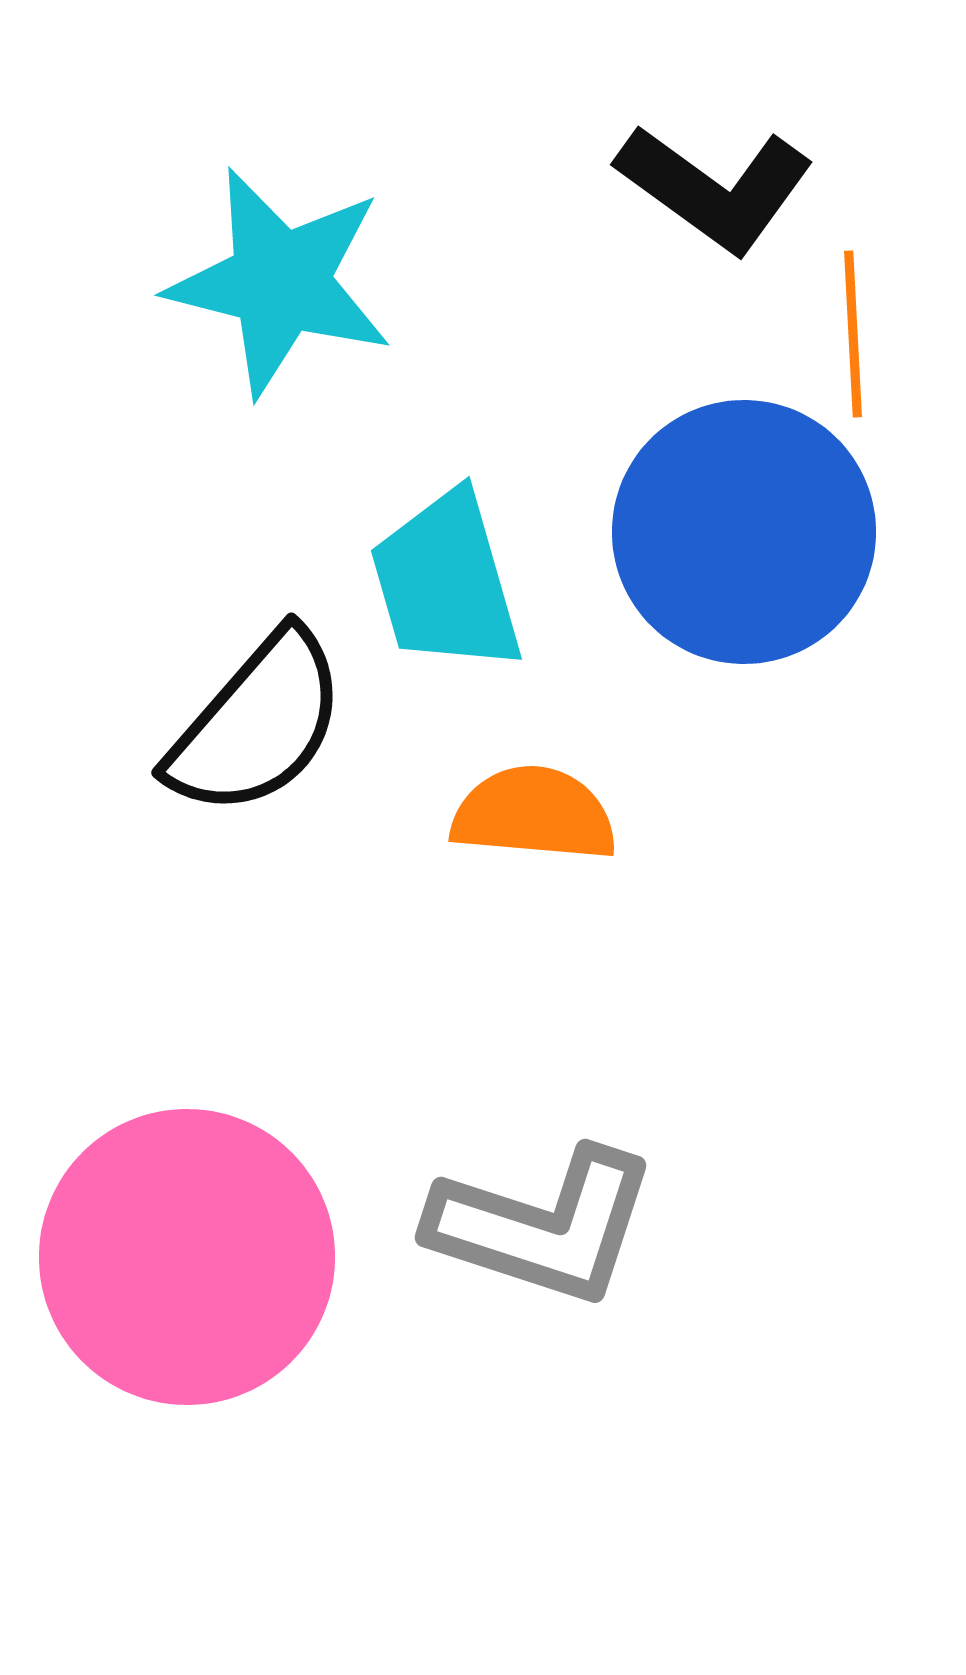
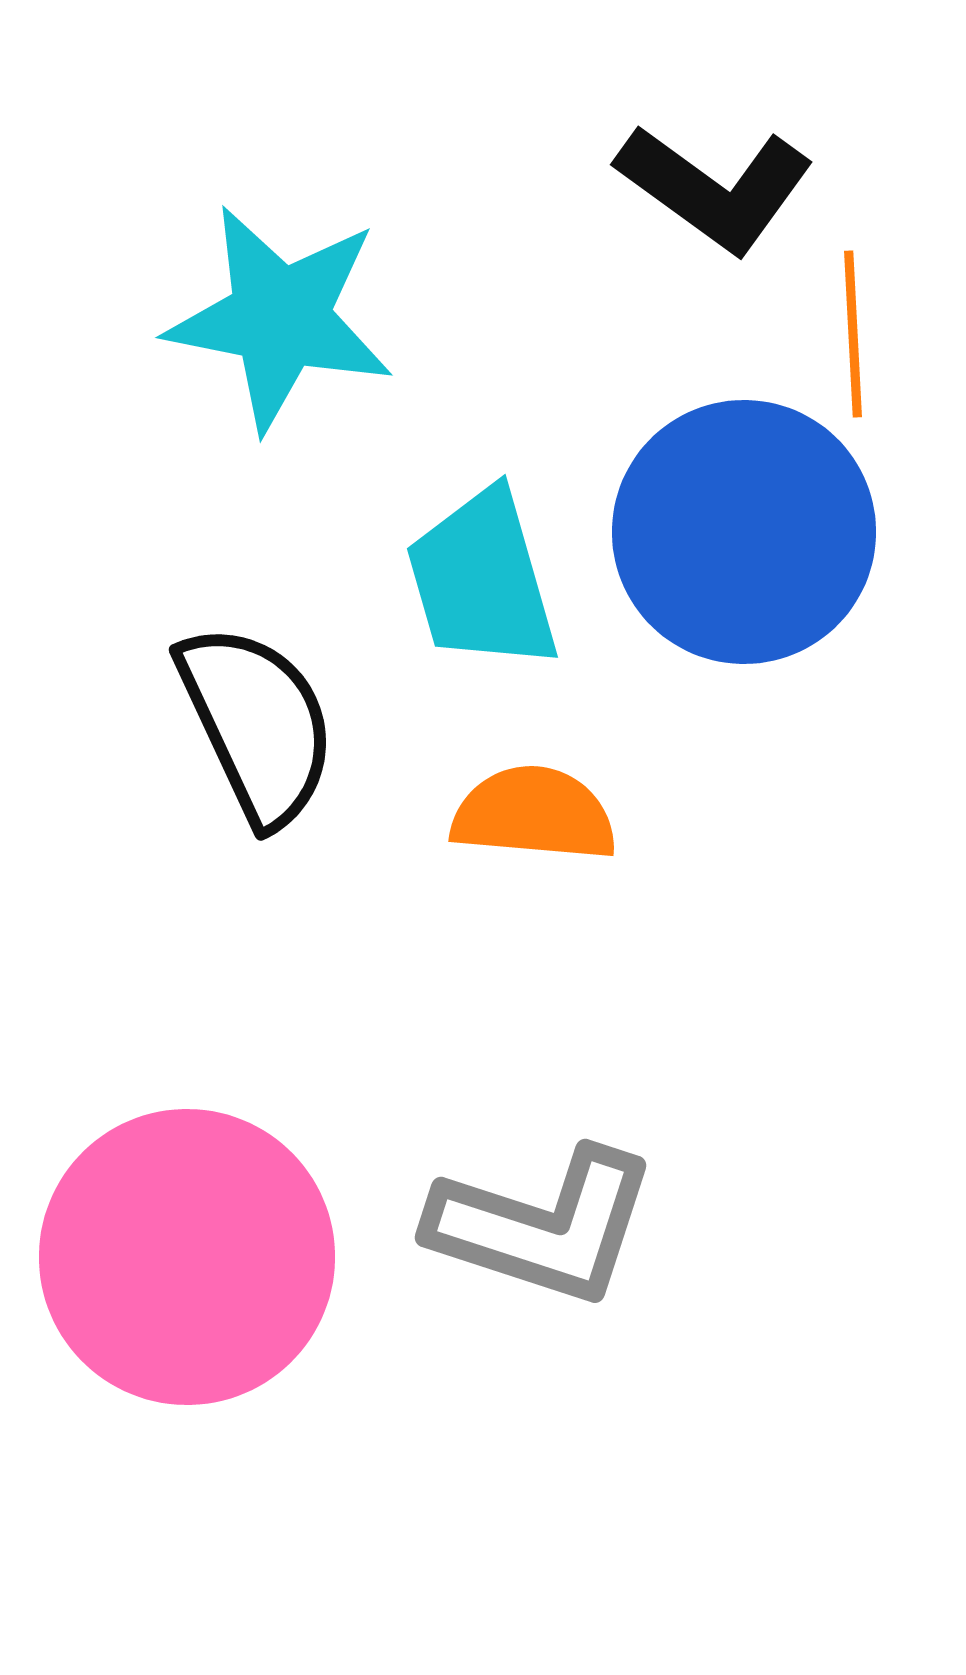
cyan star: moved 36 px down; rotated 3 degrees counterclockwise
cyan trapezoid: moved 36 px right, 2 px up
black semicircle: rotated 66 degrees counterclockwise
